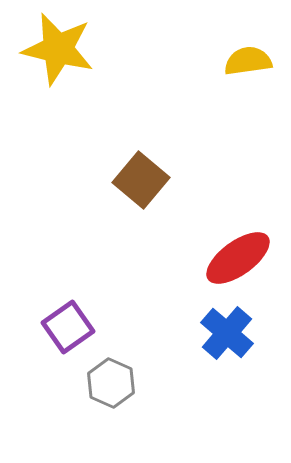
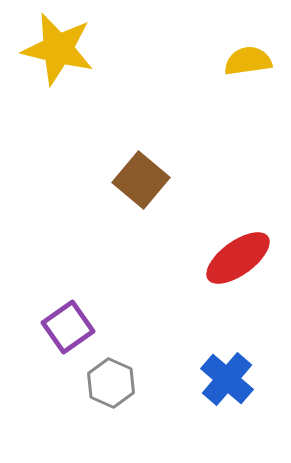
blue cross: moved 46 px down
